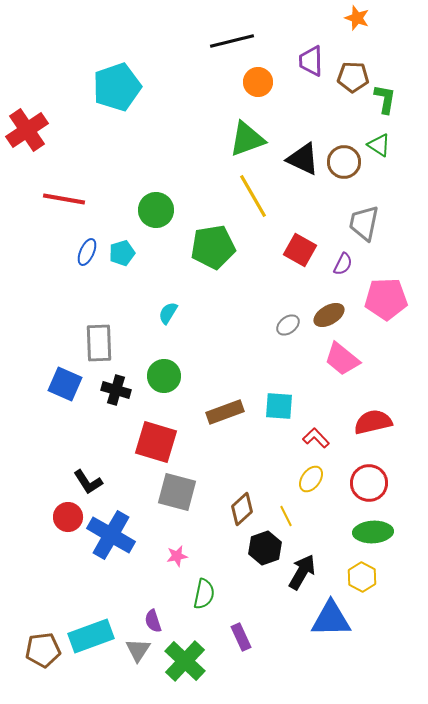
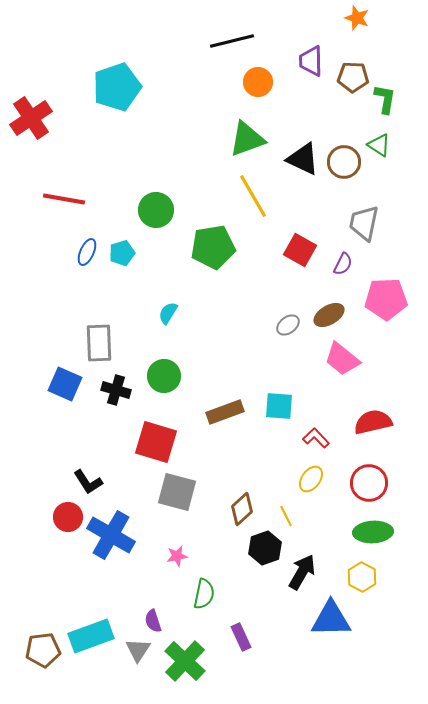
red cross at (27, 130): moved 4 px right, 12 px up
